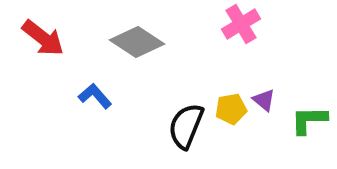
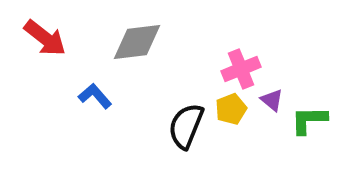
pink cross: moved 45 px down; rotated 9 degrees clockwise
red arrow: moved 2 px right
gray diamond: rotated 40 degrees counterclockwise
purple triangle: moved 8 px right
yellow pentagon: rotated 12 degrees counterclockwise
